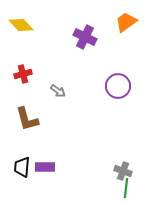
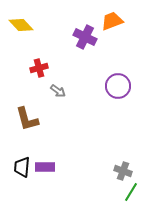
orange trapezoid: moved 14 px left, 1 px up; rotated 15 degrees clockwise
red cross: moved 16 px right, 6 px up
green line: moved 5 px right, 4 px down; rotated 24 degrees clockwise
